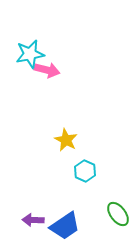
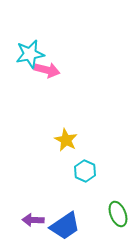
green ellipse: rotated 15 degrees clockwise
